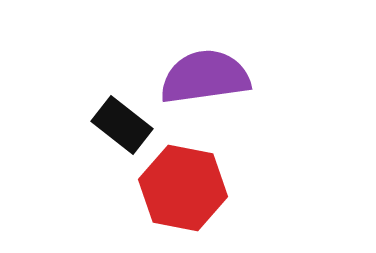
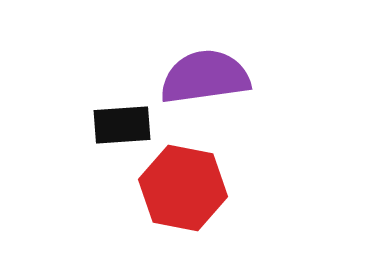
black rectangle: rotated 42 degrees counterclockwise
